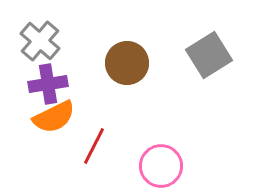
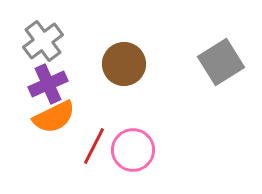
gray cross: moved 3 px right; rotated 12 degrees clockwise
gray square: moved 12 px right, 7 px down
brown circle: moved 3 px left, 1 px down
purple cross: rotated 15 degrees counterclockwise
pink circle: moved 28 px left, 16 px up
